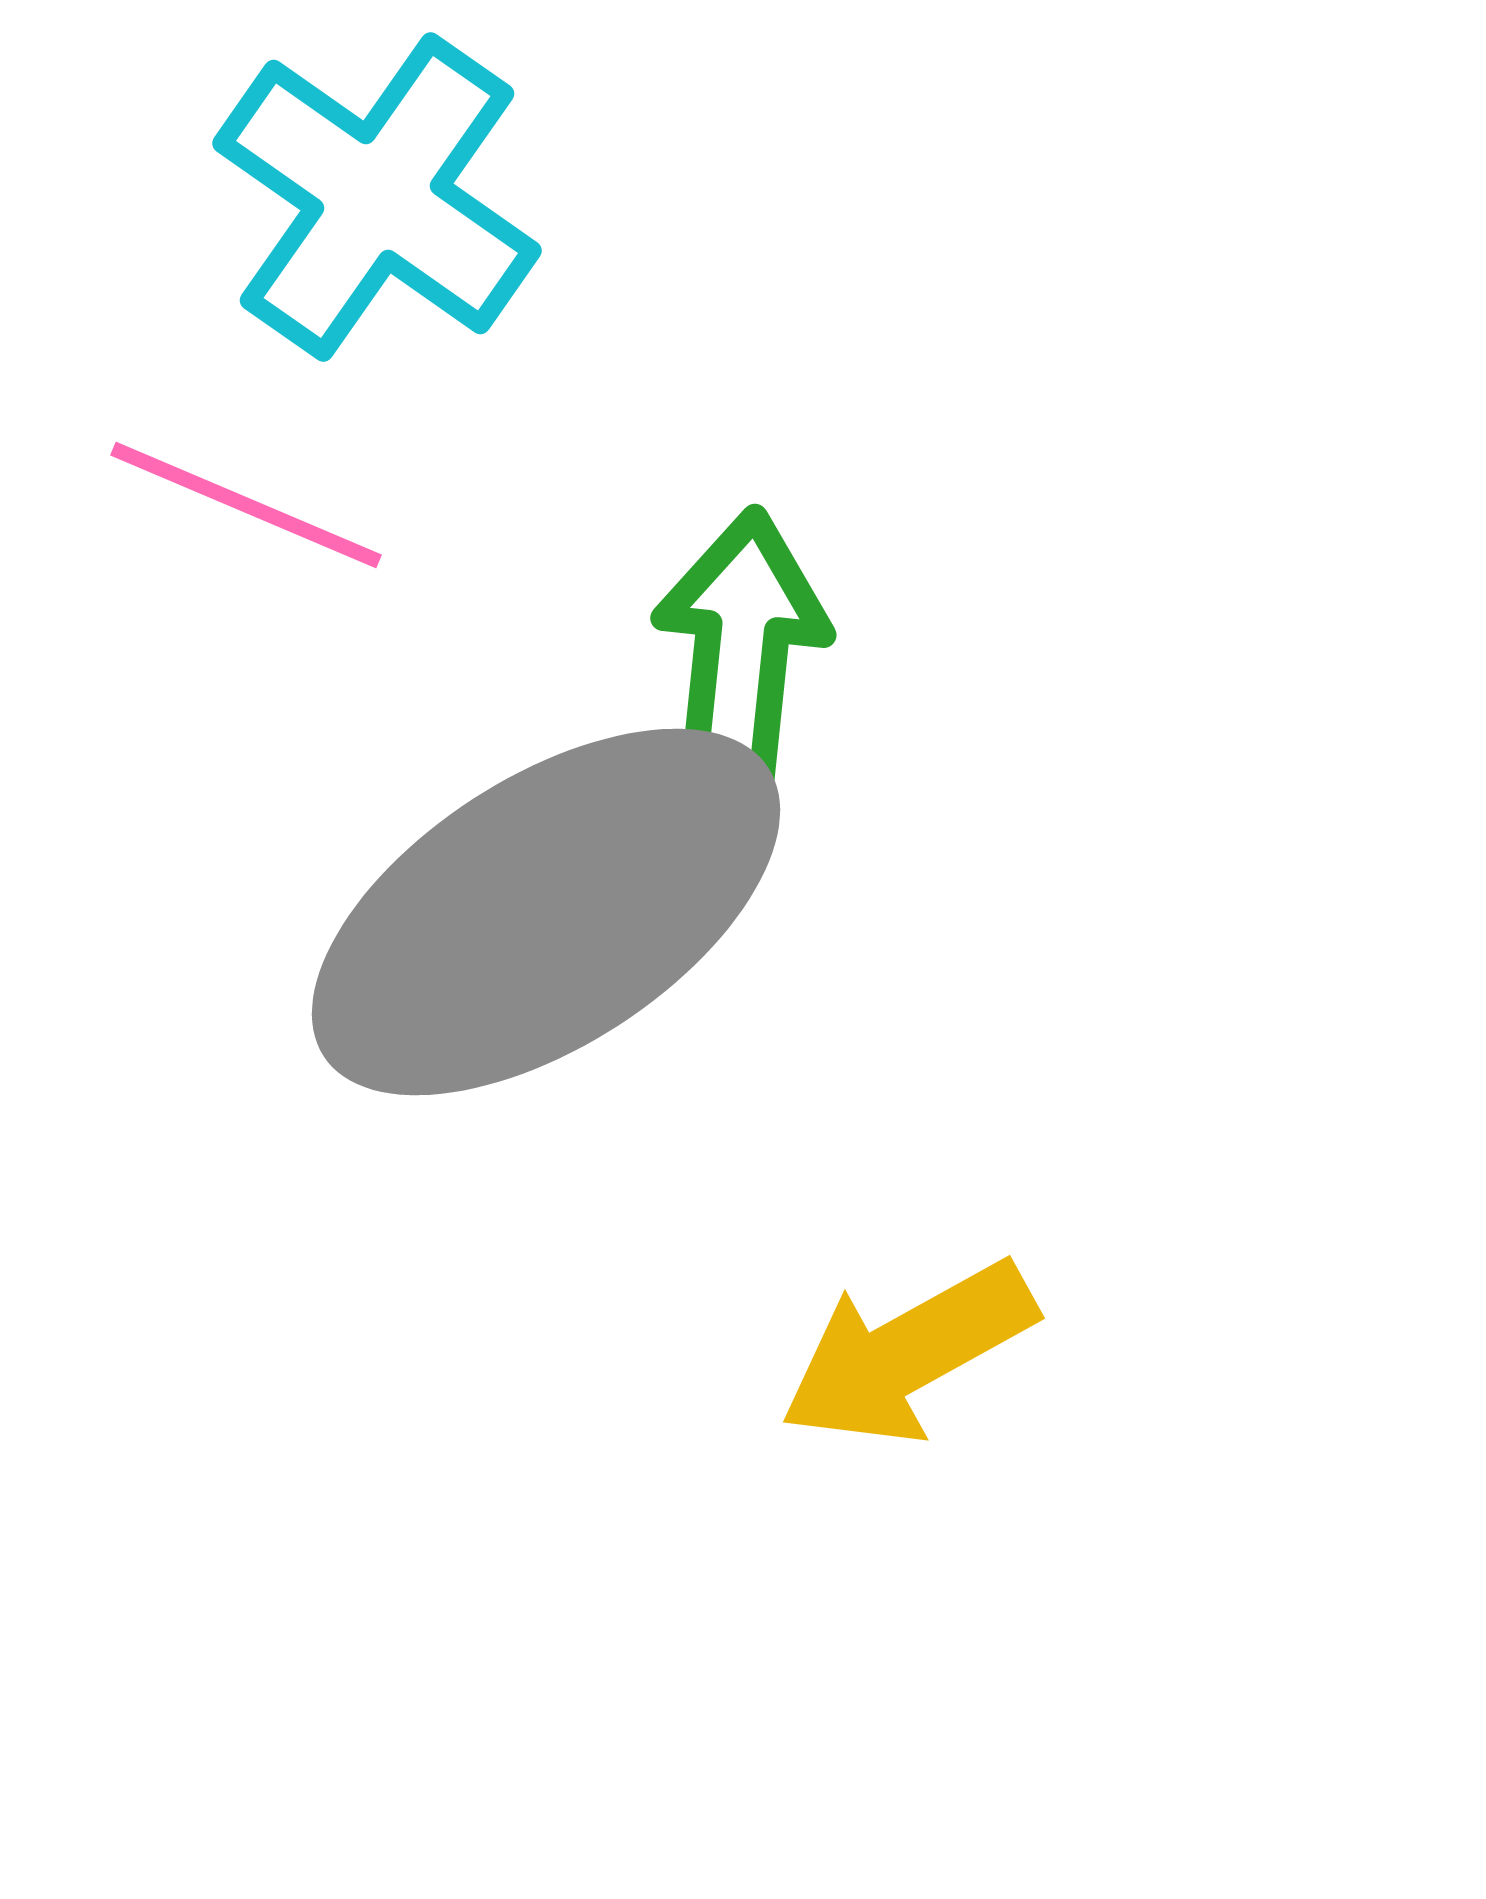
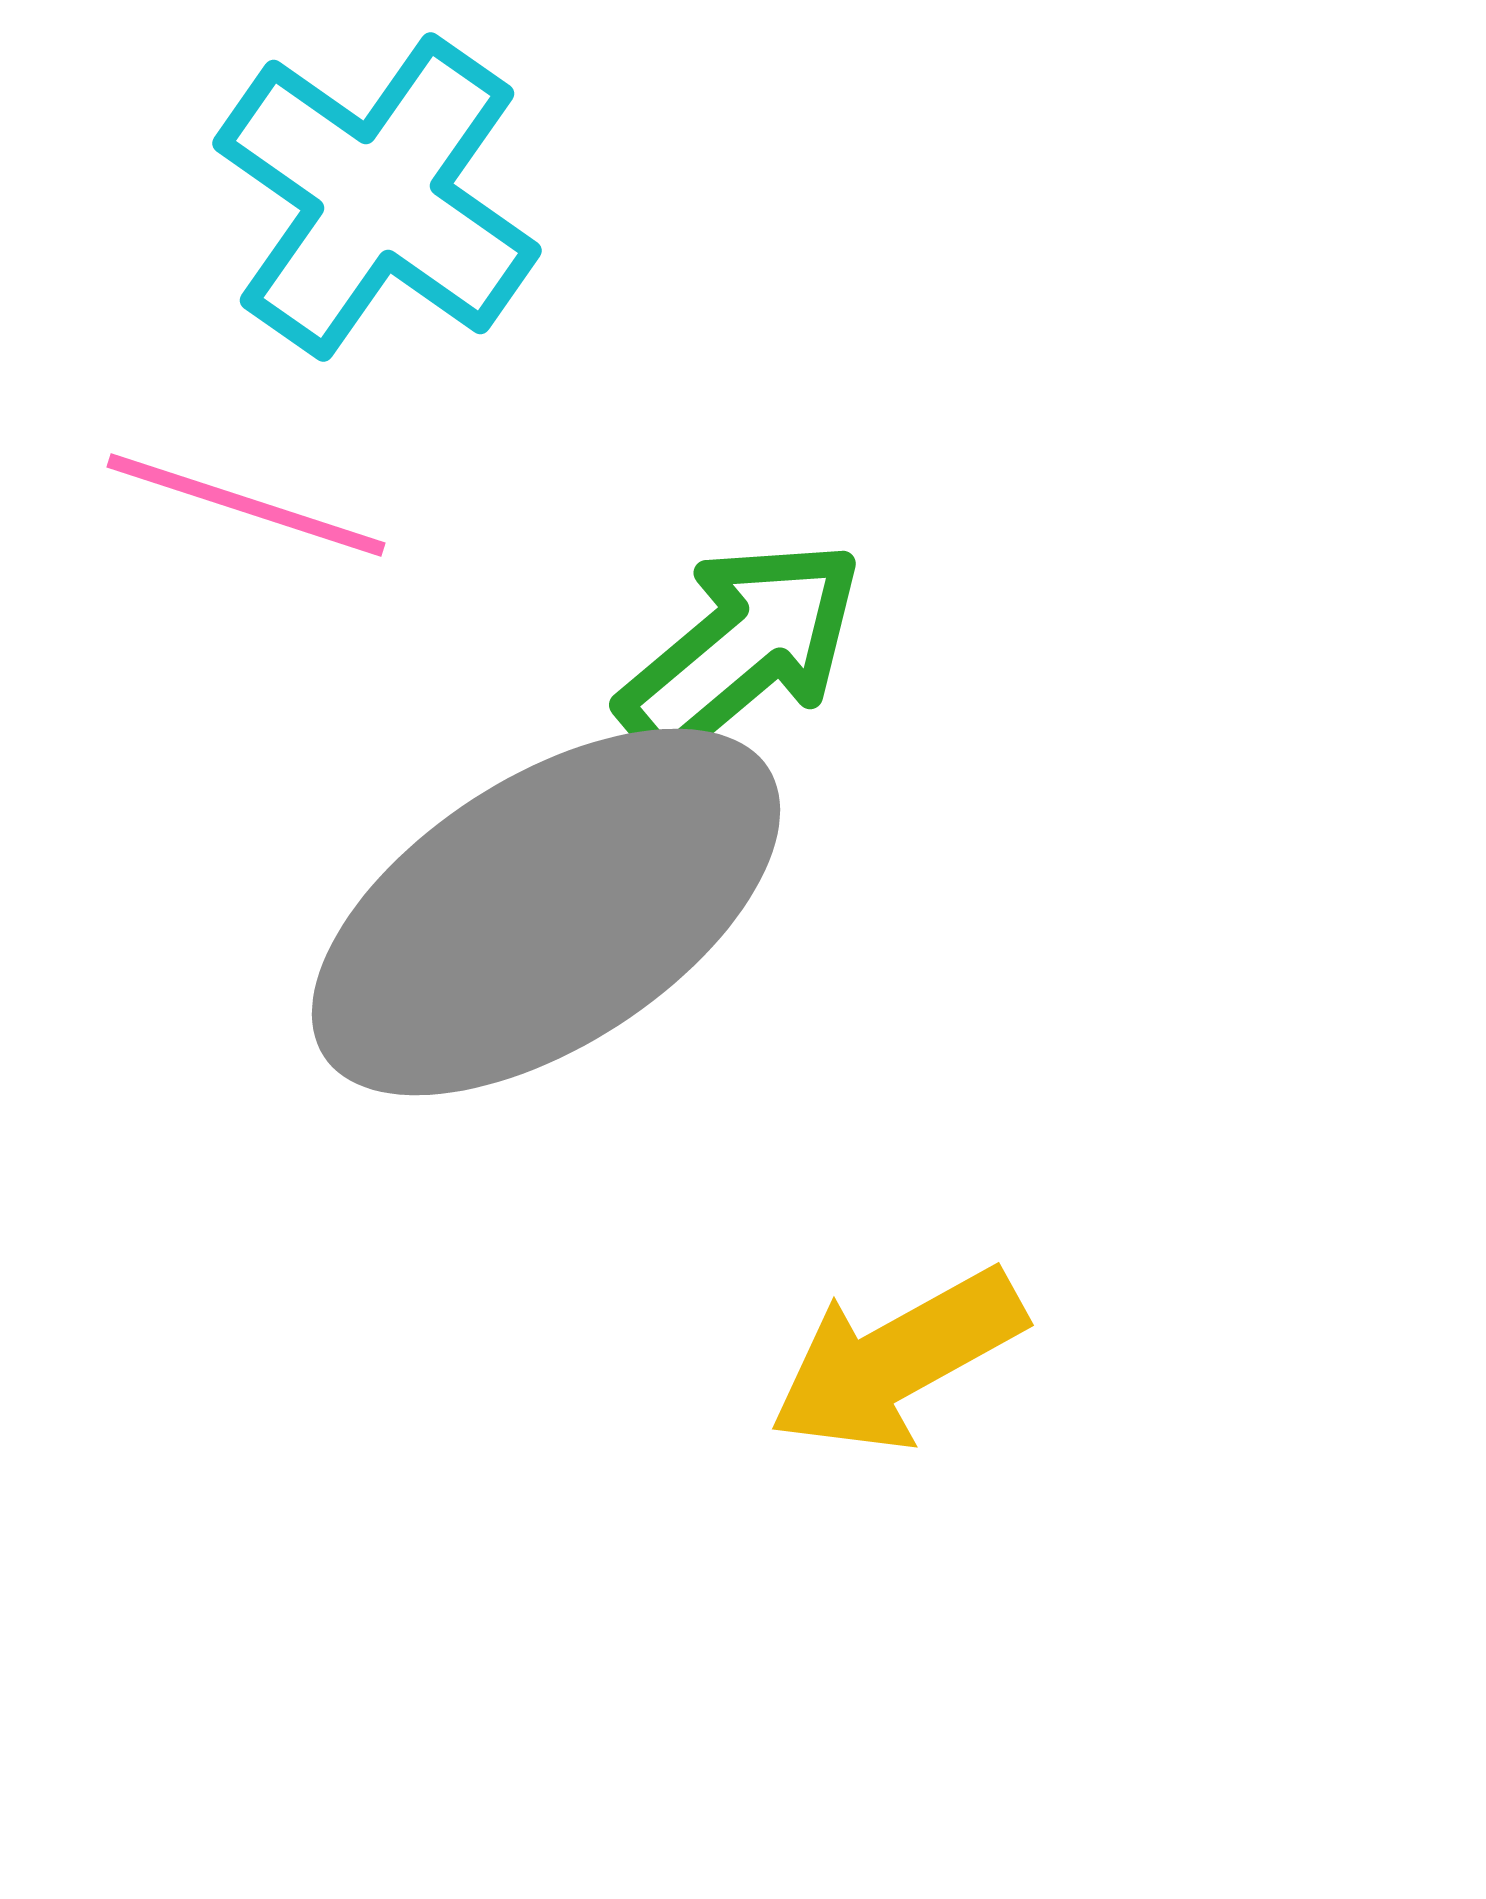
pink line: rotated 5 degrees counterclockwise
green arrow: rotated 44 degrees clockwise
yellow arrow: moved 11 px left, 7 px down
